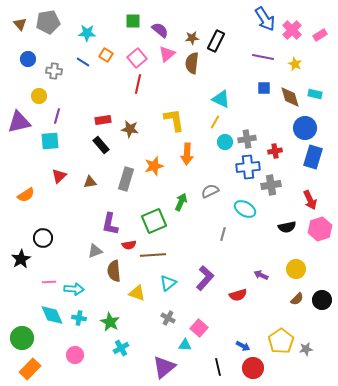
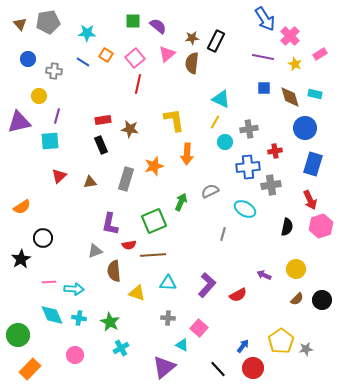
purple semicircle at (160, 30): moved 2 px left, 4 px up
pink cross at (292, 30): moved 2 px left, 6 px down
pink rectangle at (320, 35): moved 19 px down
pink square at (137, 58): moved 2 px left
gray cross at (247, 139): moved 2 px right, 10 px up
black rectangle at (101, 145): rotated 18 degrees clockwise
blue rectangle at (313, 157): moved 7 px down
orange semicircle at (26, 195): moved 4 px left, 12 px down
black semicircle at (287, 227): rotated 66 degrees counterclockwise
pink hexagon at (320, 229): moved 1 px right, 3 px up
purple arrow at (261, 275): moved 3 px right
purple L-shape at (205, 278): moved 2 px right, 7 px down
cyan triangle at (168, 283): rotated 42 degrees clockwise
red semicircle at (238, 295): rotated 12 degrees counterclockwise
gray cross at (168, 318): rotated 24 degrees counterclockwise
green circle at (22, 338): moved 4 px left, 3 px up
cyan triangle at (185, 345): moved 3 px left; rotated 24 degrees clockwise
blue arrow at (243, 346): rotated 80 degrees counterclockwise
black line at (218, 367): moved 2 px down; rotated 30 degrees counterclockwise
